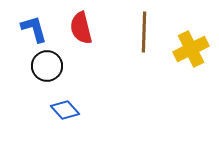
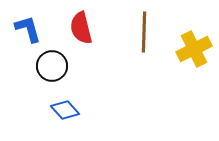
blue L-shape: moved 6 px left
yellow cross: moved 3 px right
black circle: moved 5 px right
